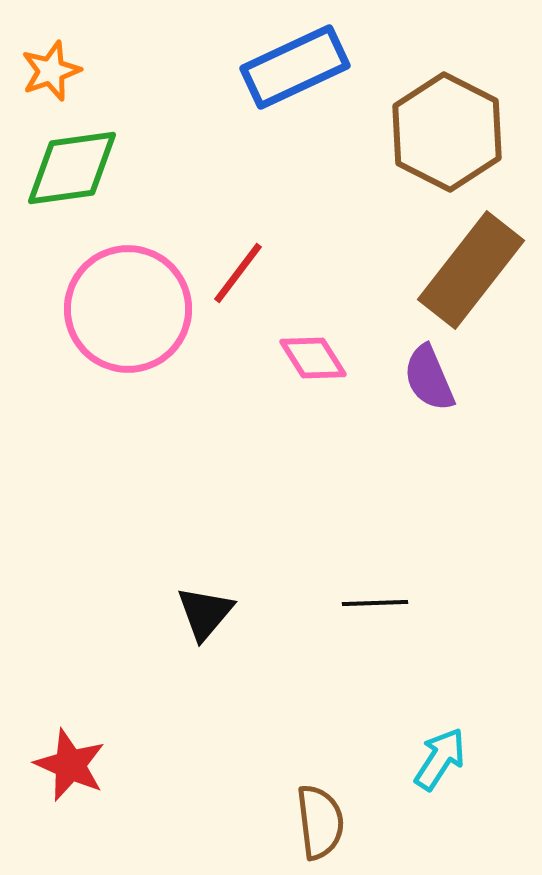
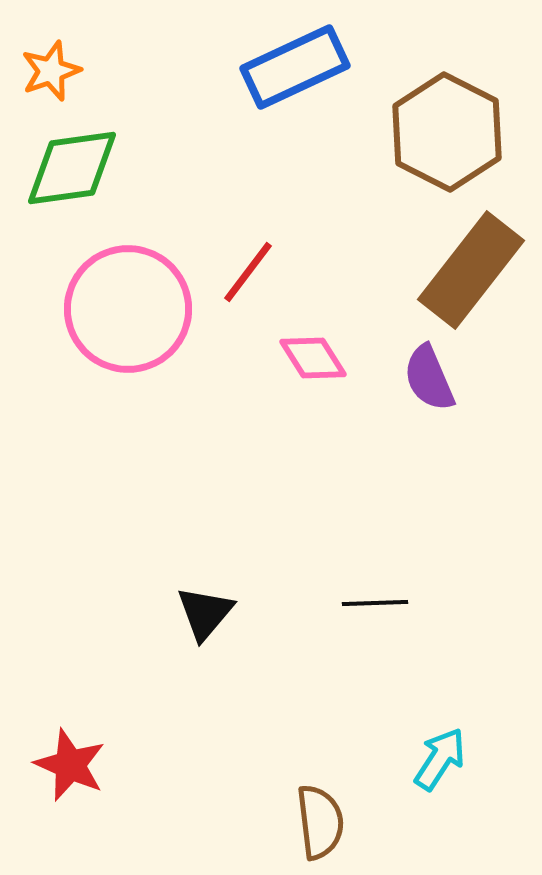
red line: moved 10 px right, 1 px up
